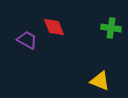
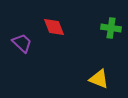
purple trapezoid: moved 5 px left, 3 px down; rotated 15 degrees clockwise
yellow triangle: moved 1 px left, 2 px up
